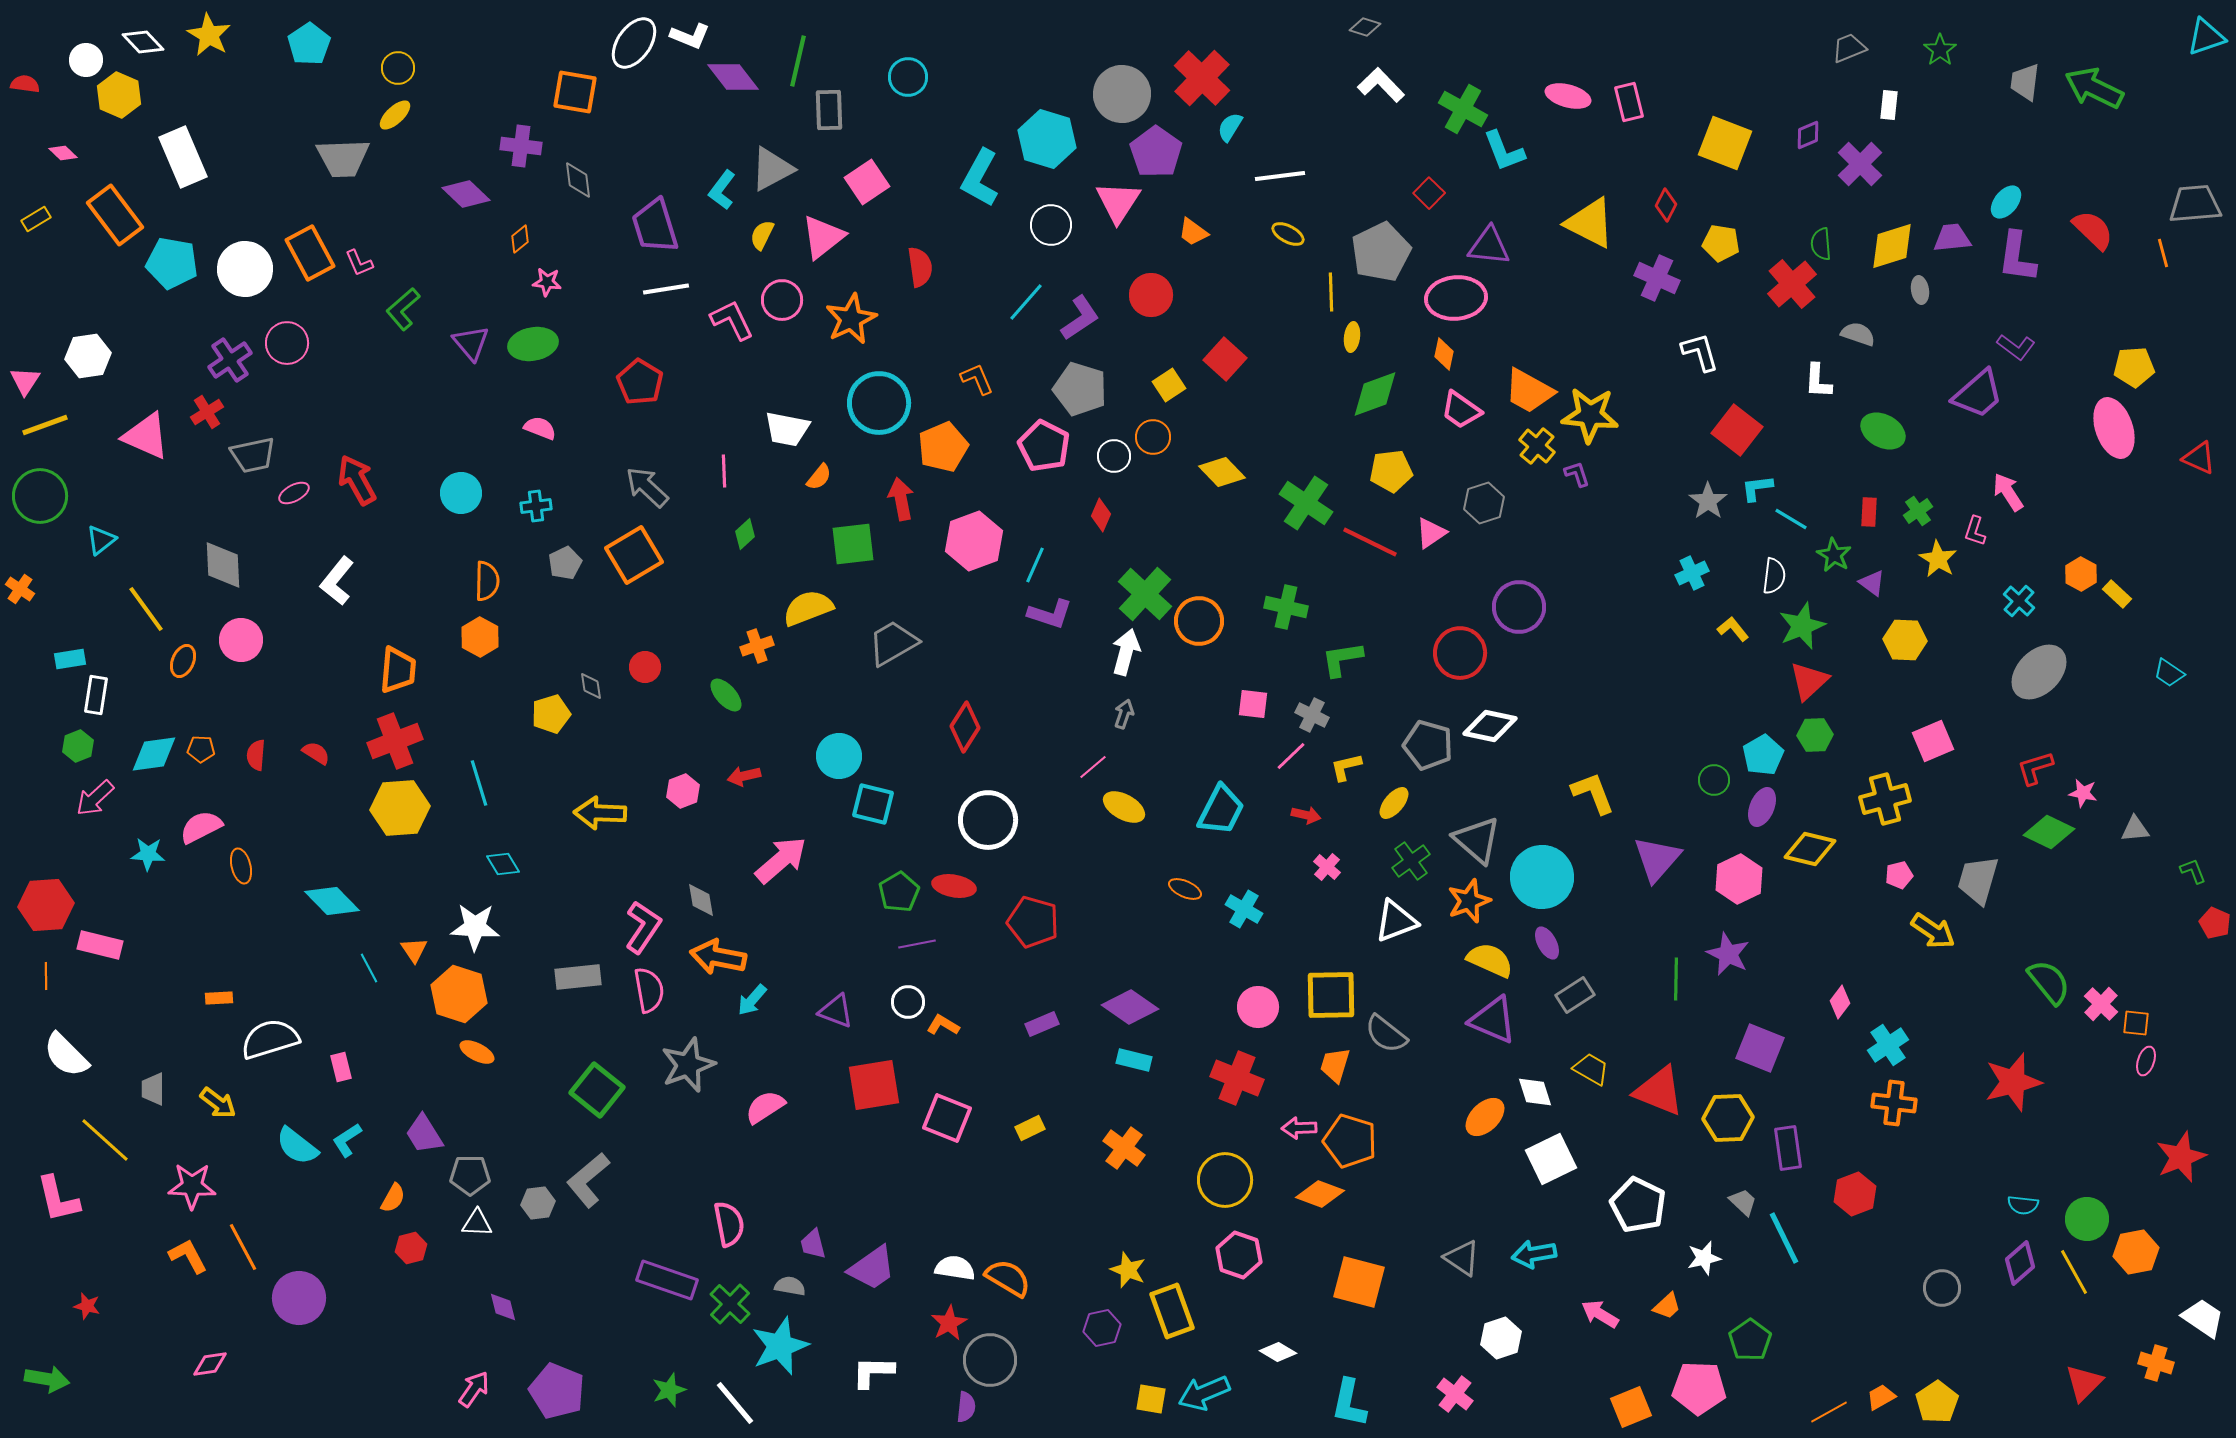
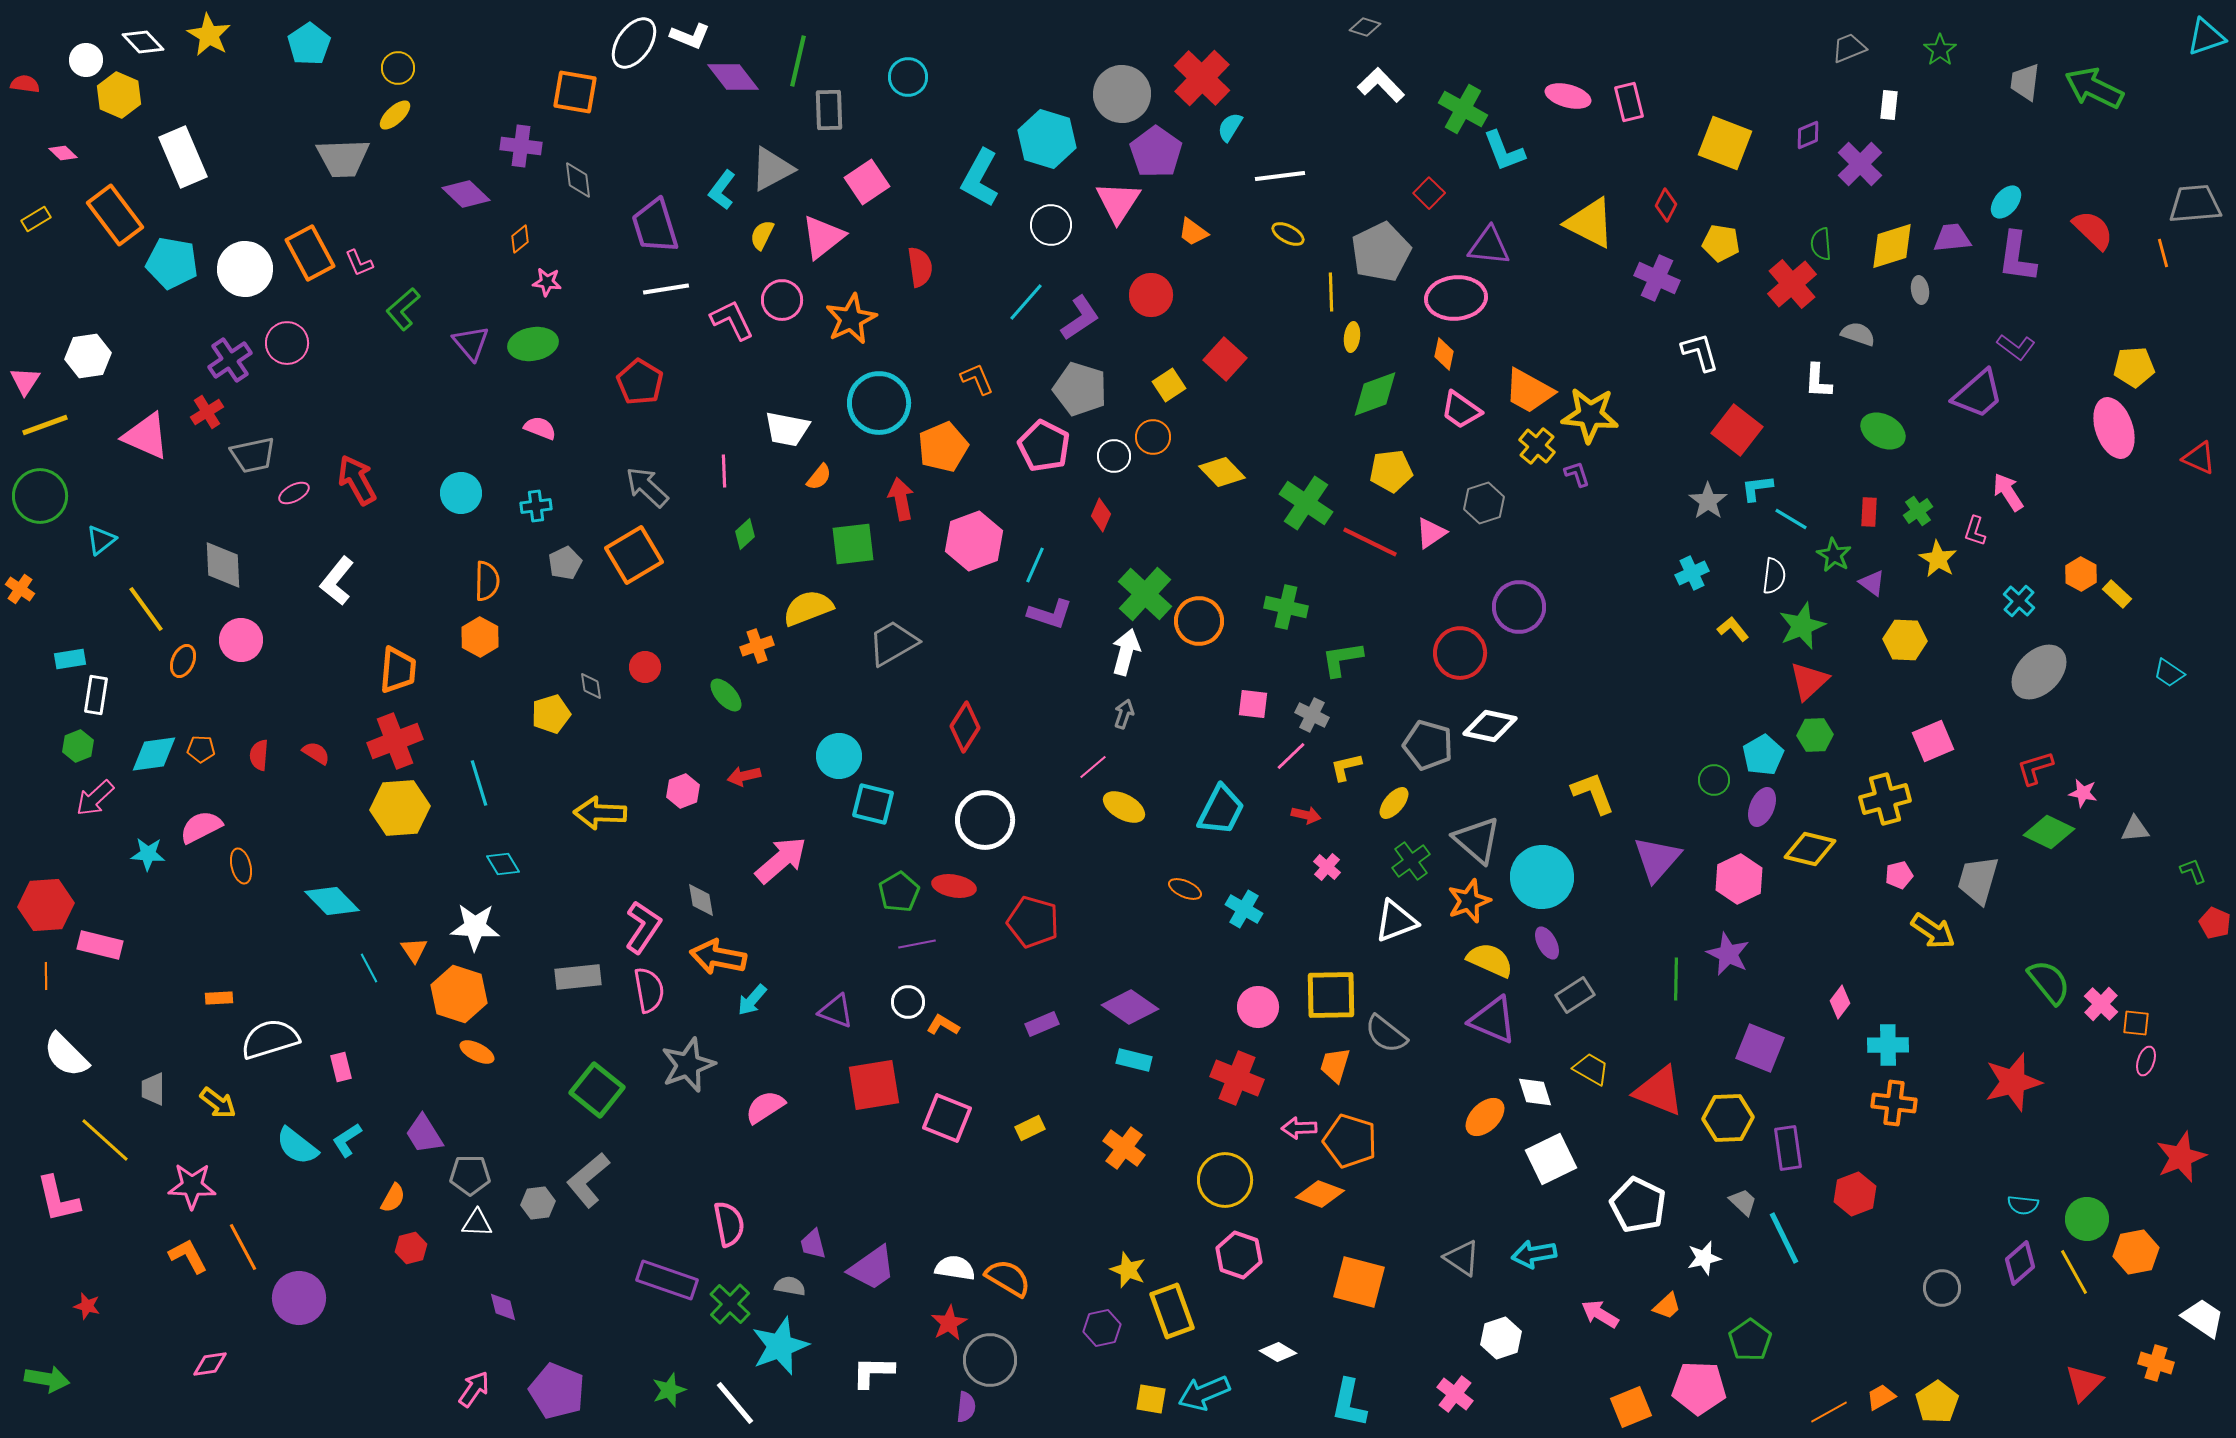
red semicircle at (256, 755): moved 3 px right
white circle at (988, 820): moved 3 px left
cyan cross at (1888, 1045): rotated 33 degrees clockwise
